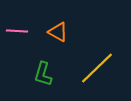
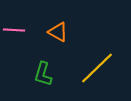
pink line: moved 3 px left, 1 px up
